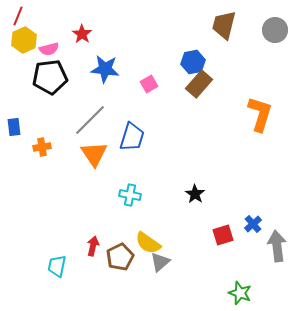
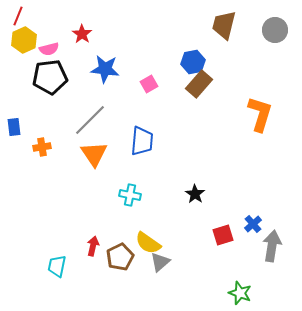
blue trapezoid: moved 10 px right, 4 px down; rotated 12 degrees counterclockwise
gray arrow: moved 5 px left; rotated 16 degrees clockwise
